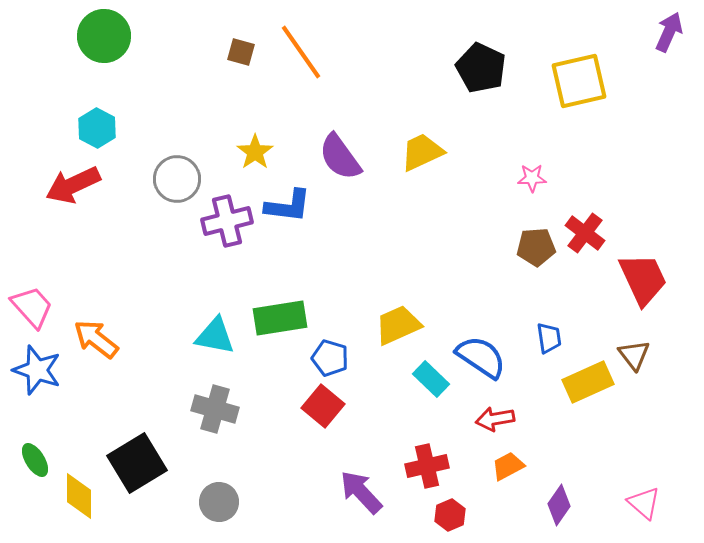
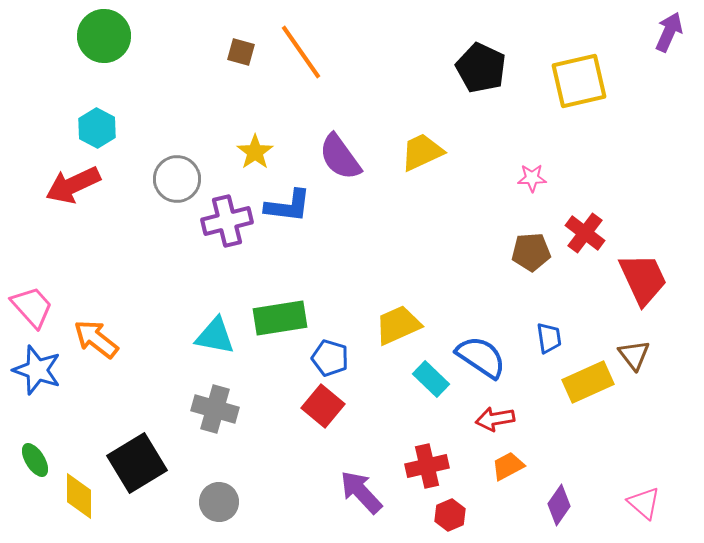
brown pentagon at (536, 247): moved 5 px left, 5 px down
